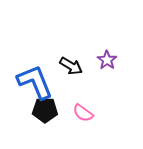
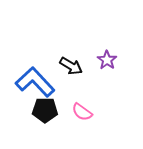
blue L-shape: rotated 21 degrees counterclockwise
pink semicircle: moved 1 px left, 1 px up
